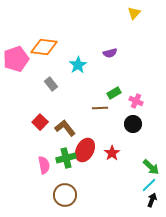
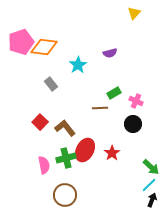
pink pentagon: moved 5 px right, 17 px up
